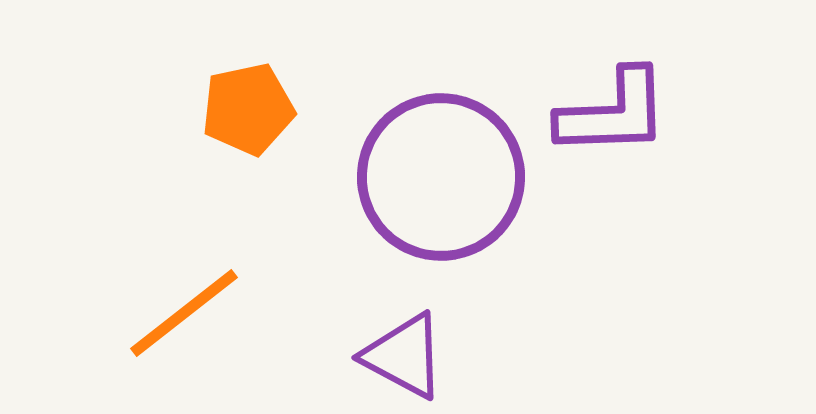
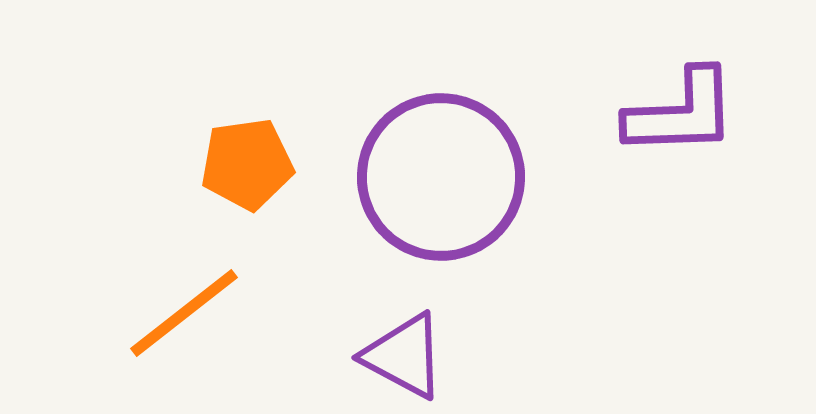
orange pentagon: moved 1 px left, 55 px down; rotated 4 degrees clockwise
purple L-shape: moved 68 px right
